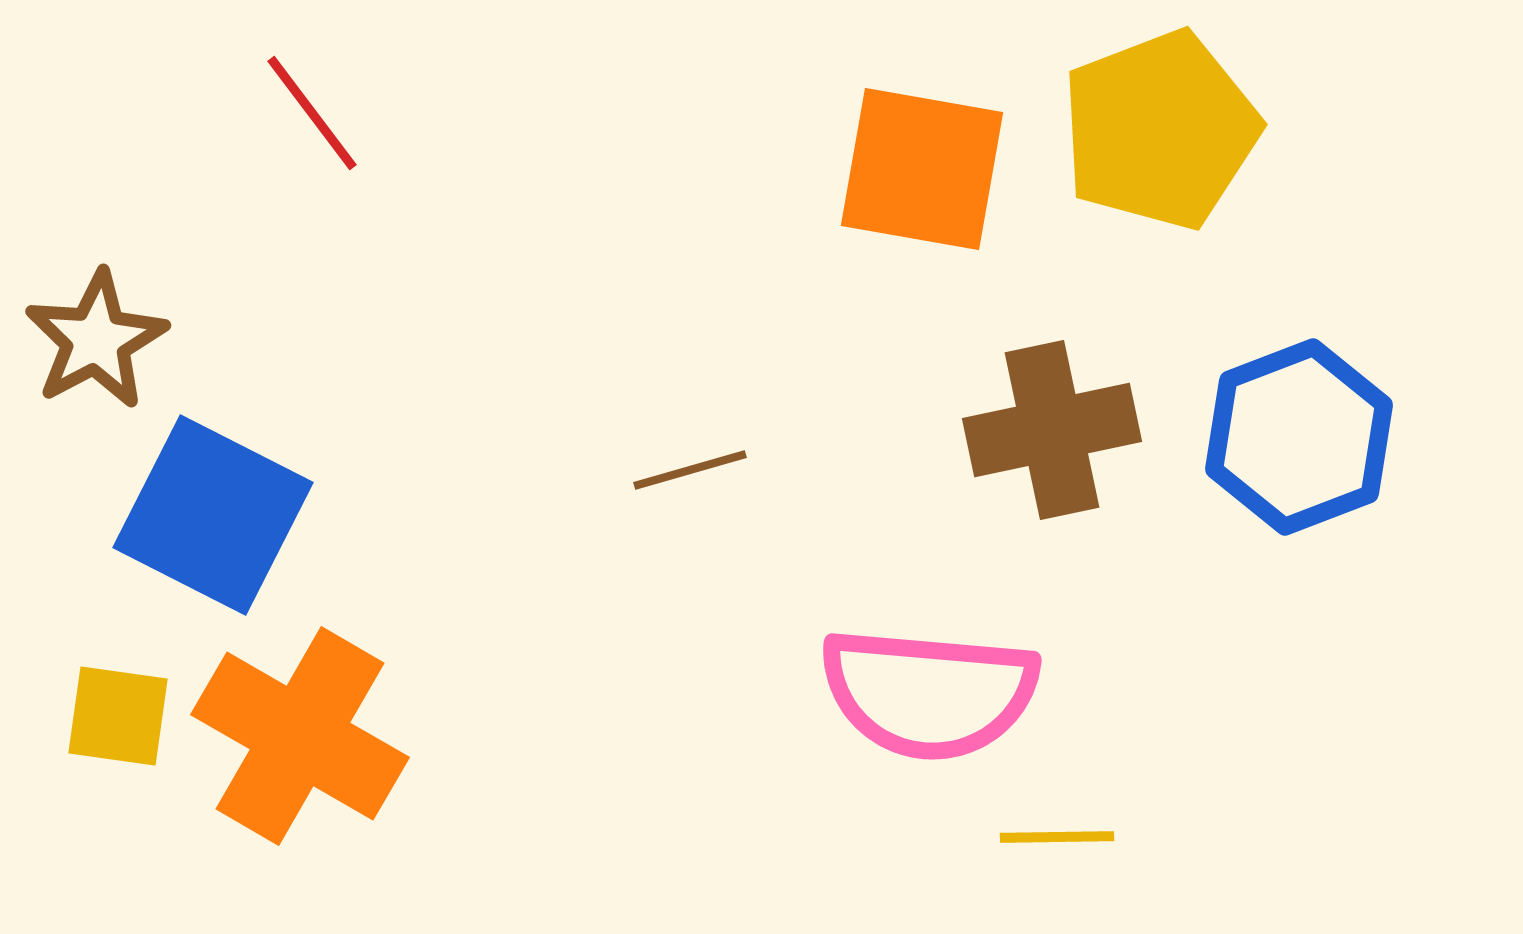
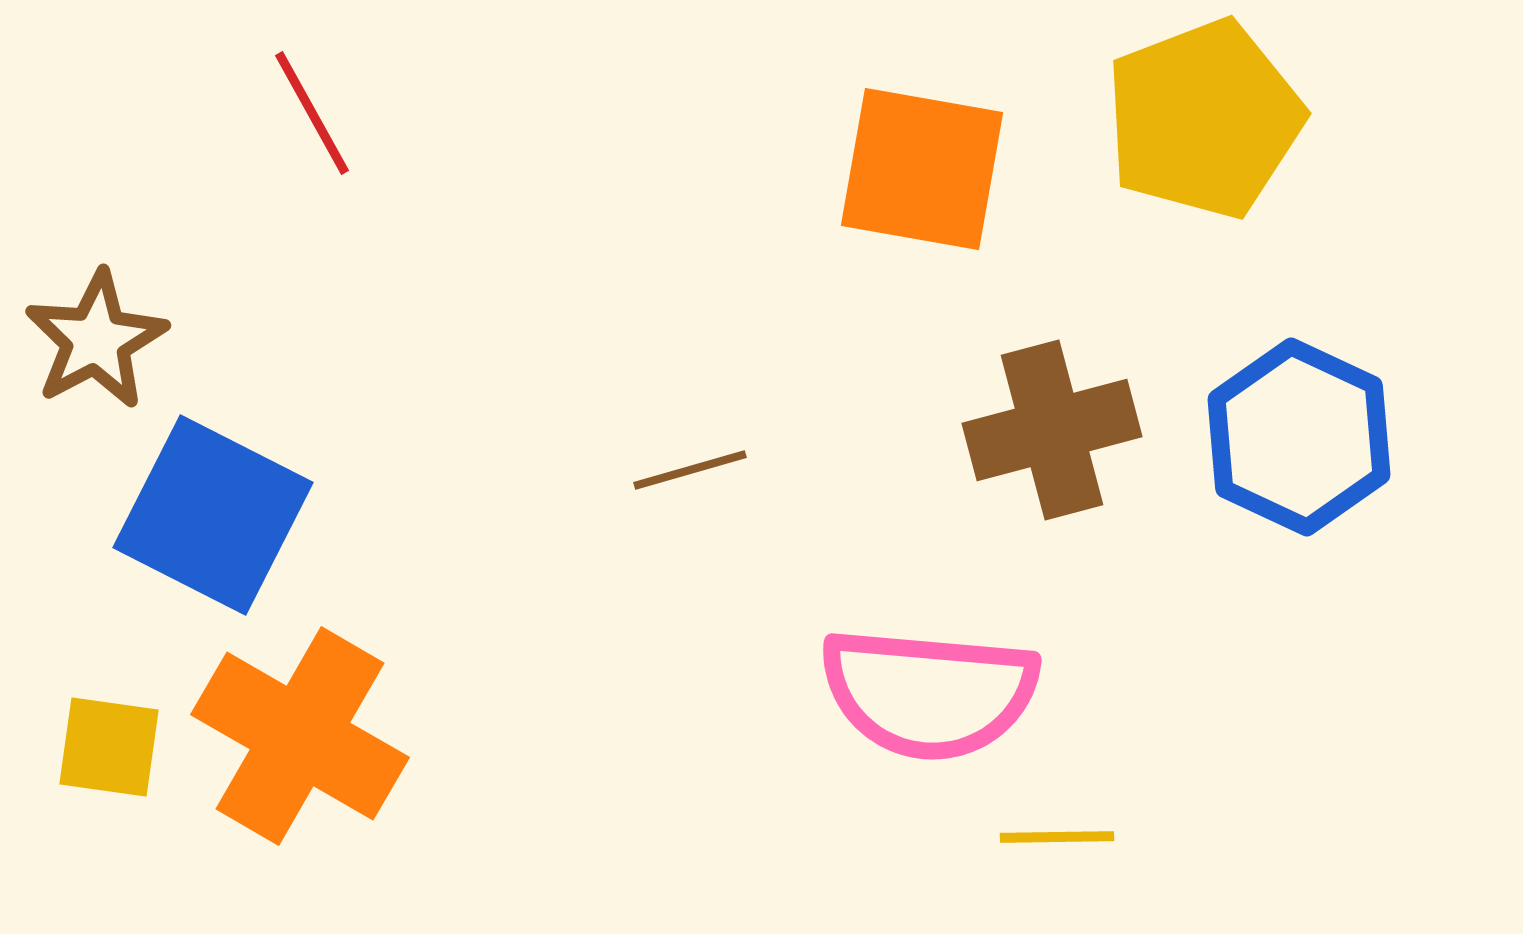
red line: rotated 8 degrees clockwise
yellow pentagon: moved 44 px right, 11 px up
brown cross: rotated 3 degrees counterclockwise
blue hexagon: rotated 14 degrees counterclockwise
yellow square: moved 9 px left, 31 px down
